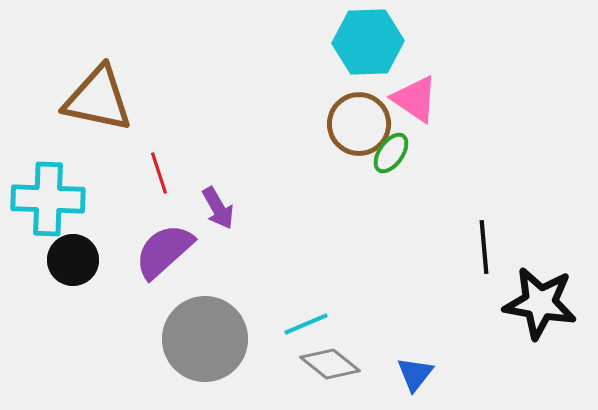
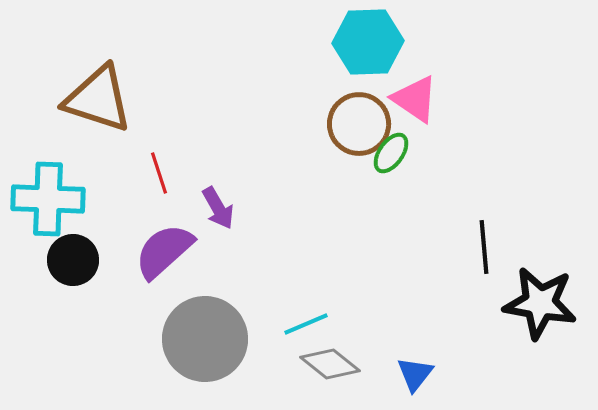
brown triangle: rotated 6 degrees clockwise
